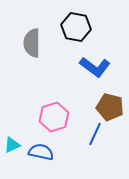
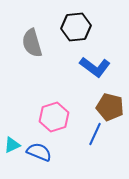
black hexagon: rotated 16 degrees counterclockwise
gray semicircle: rotated 16 degrees counterclockwise
blue semicircle: moved 2 px left; rotated 10 degrees clockwise
